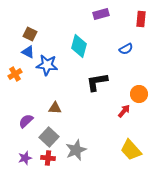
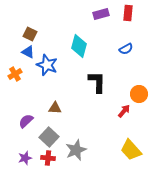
red rectangle: moved 13 px left, 6 px up
blue star: rotated 15 degrees clockwise
black L-shape: rotated 100 degrees clockwise
